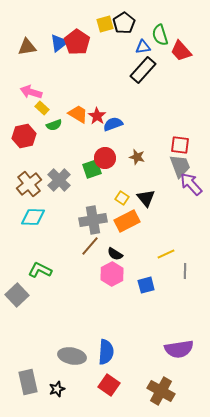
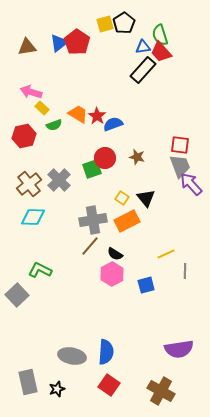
red trapezoid at (181, 51): moved 20 px left, 1 px down
